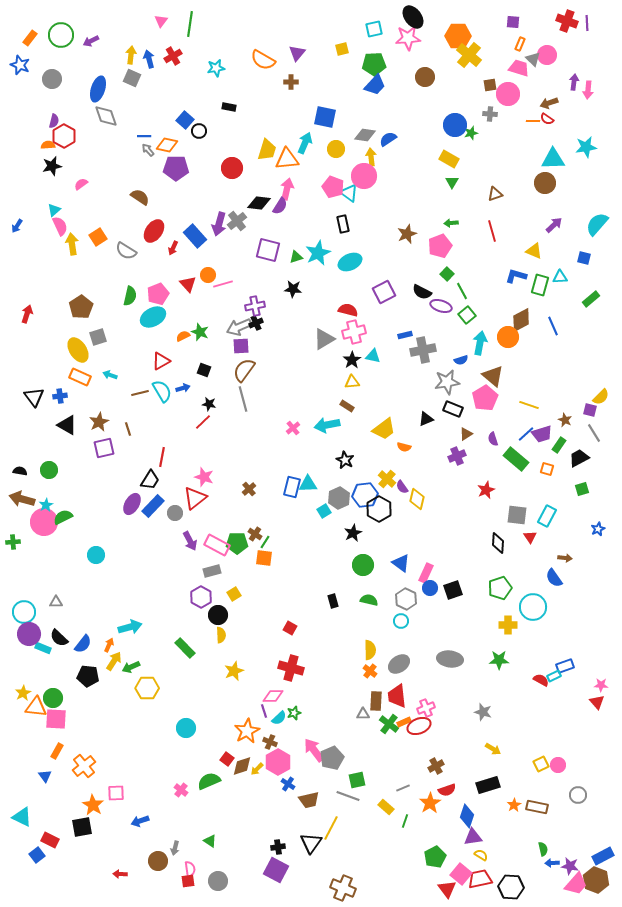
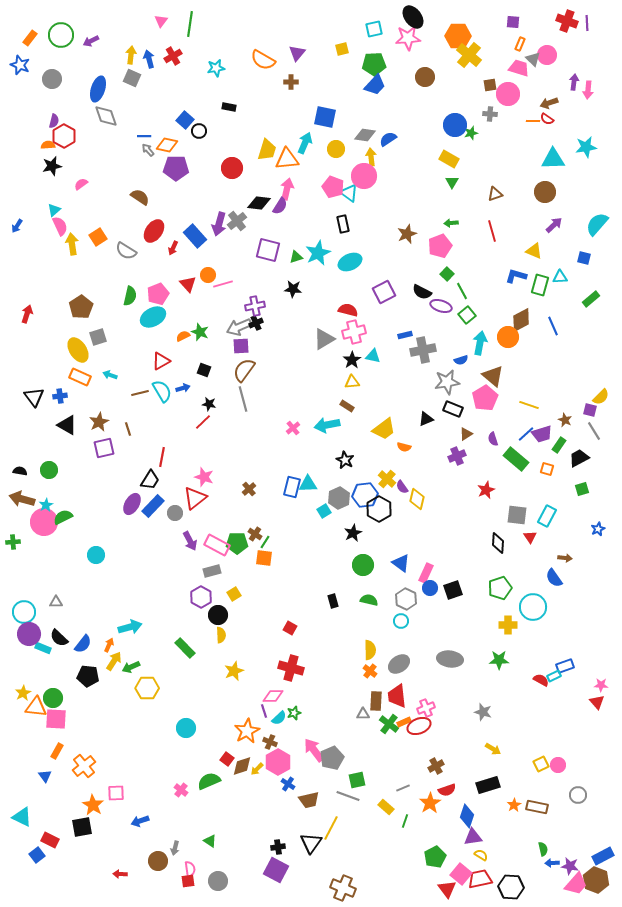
brown circle at (545, 183): moved 9 px down
gray line at (594, 433): moved 2 px up
